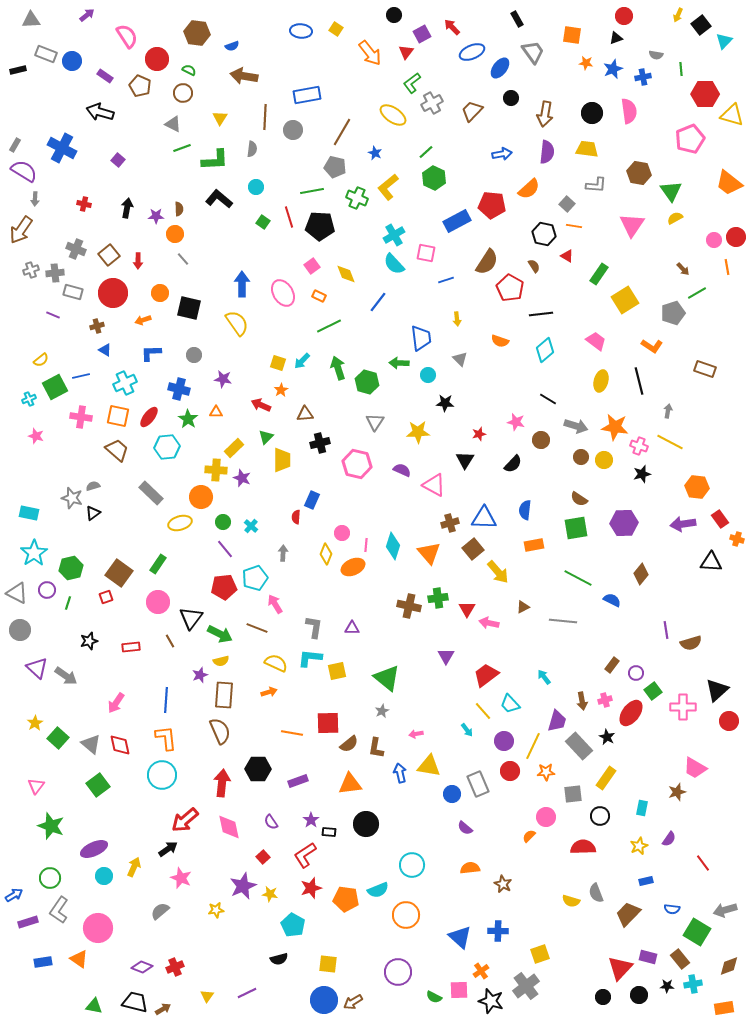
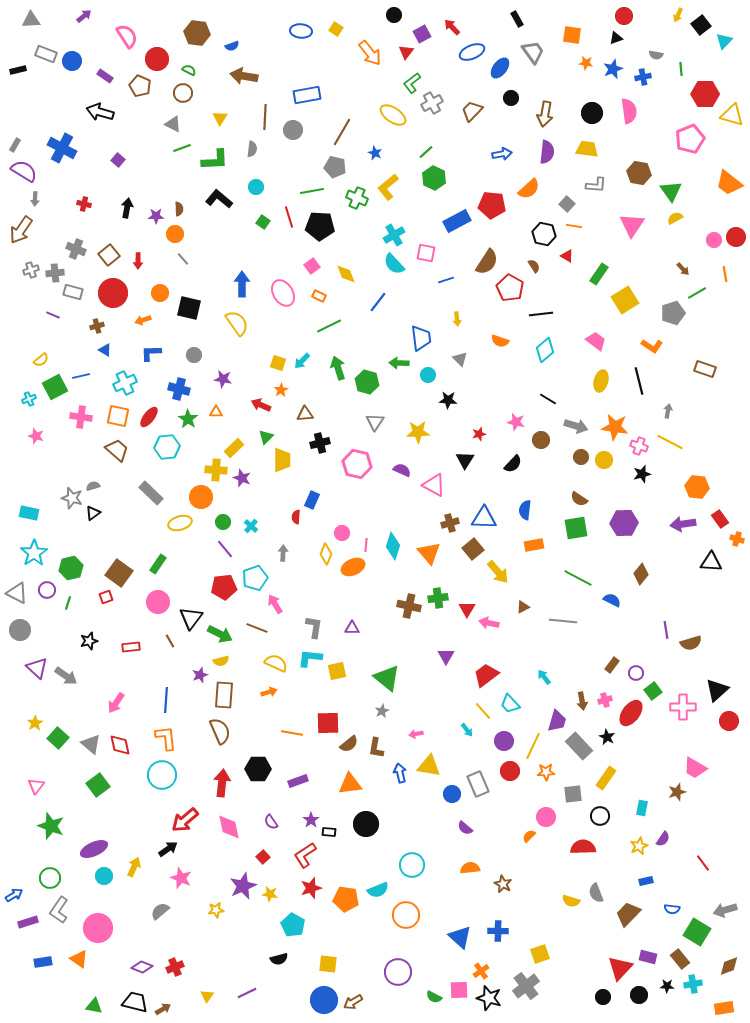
purple arrow at (87, 15): moved 3 px left, 1 px down
orange line at (727, 267): moved 2 px left, 7 px down
black star at (445, 403): moved 3 px right, 3 px up
purple semicircle at (669, 839): moved 6 px left
black star at (491, 1001): moved 2 px left, 3 px up
